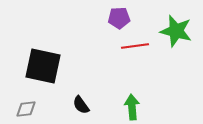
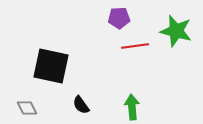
black square: moved 8 px right
gray diamond: moved 1 px right, 1 px up; rotated 70 degrees clockwise
